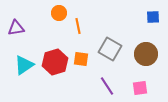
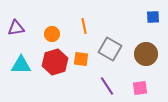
orange circle: moved 7 px left, 21 px down
orange line: moved 6 px right
cyan triangle: moved 3 px left; rotated 35 degrees clockwise
